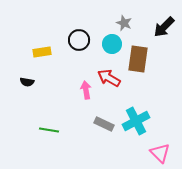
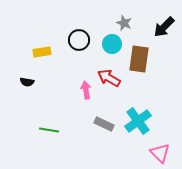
brown rectangle: moved 1 px right
cyan cross: moved 2 px right; rotated 8 degrees counterclockwise
